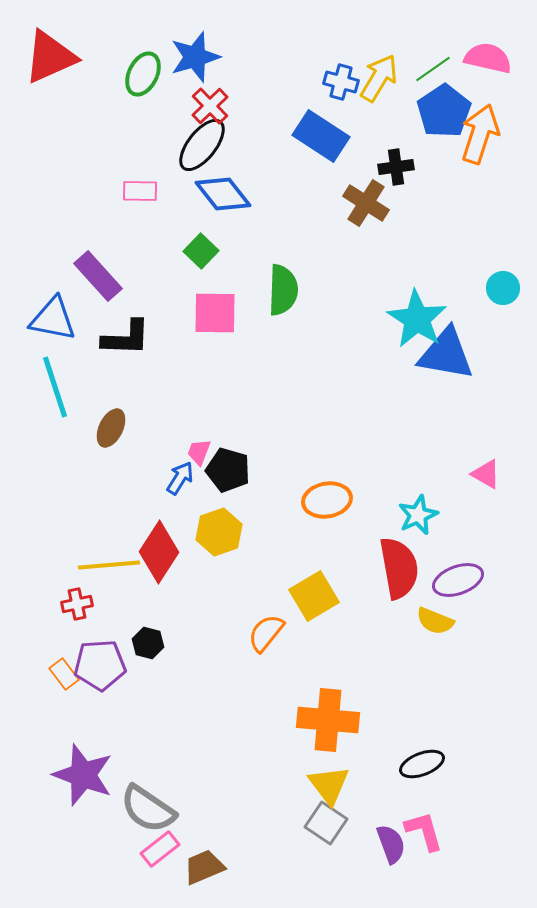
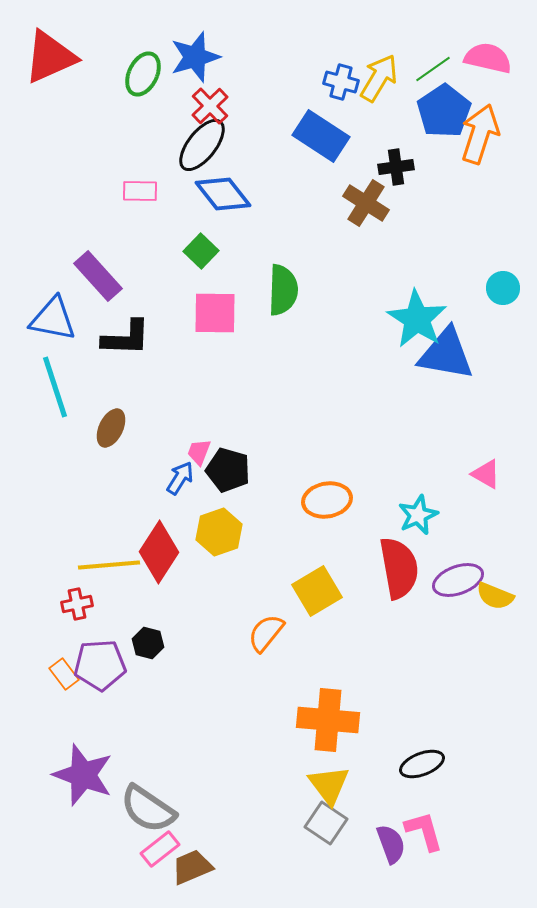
yellow square at (314, 596): moved 3 px right, 5 px up
yellow semicircle at (435, 621): moved 60 px right, 25 px up
brown trapezoid at (204, 867): moved 12 px left
